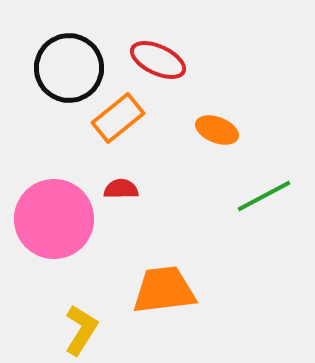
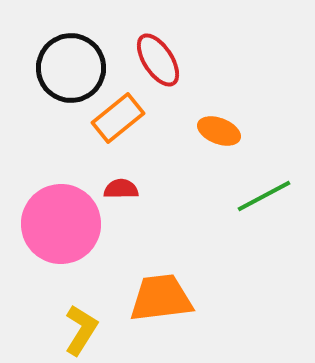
red ellipse: rotated 32 degrees clockwise
black circle: moved 2 px right
orange ellipse: moved 2 px right, 1 px down
pink circle: moved 7 px right, 5 px down
orange trapezoid: moved 3 px left, 8 px down
